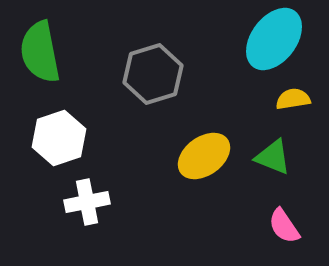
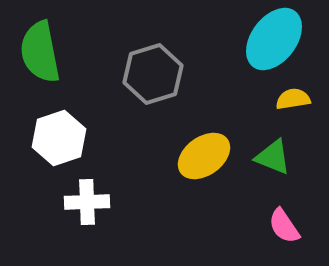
white cross: rotated 9 degrees clockwise
